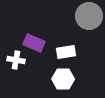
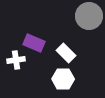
white rectangle: moved 1 px down; rotated 54 degrees clockwise
white cross: rotated 18 degrees counterclockwise
